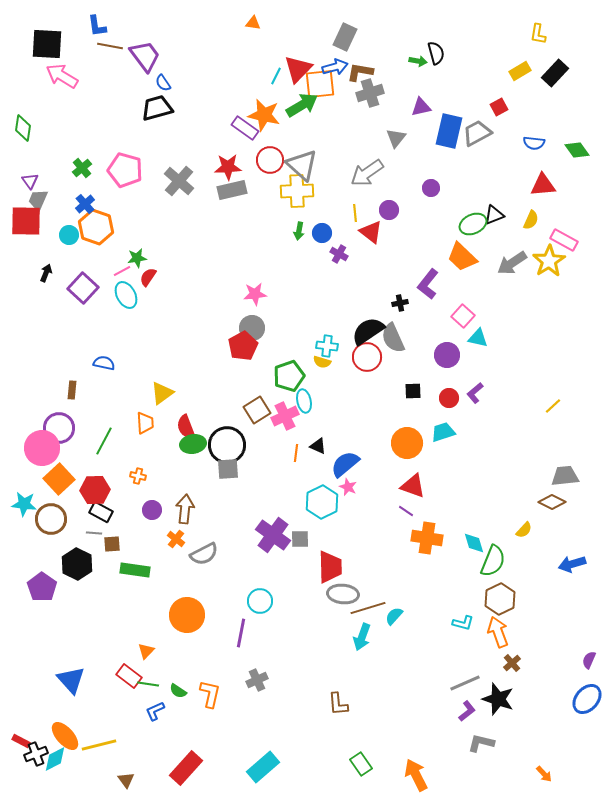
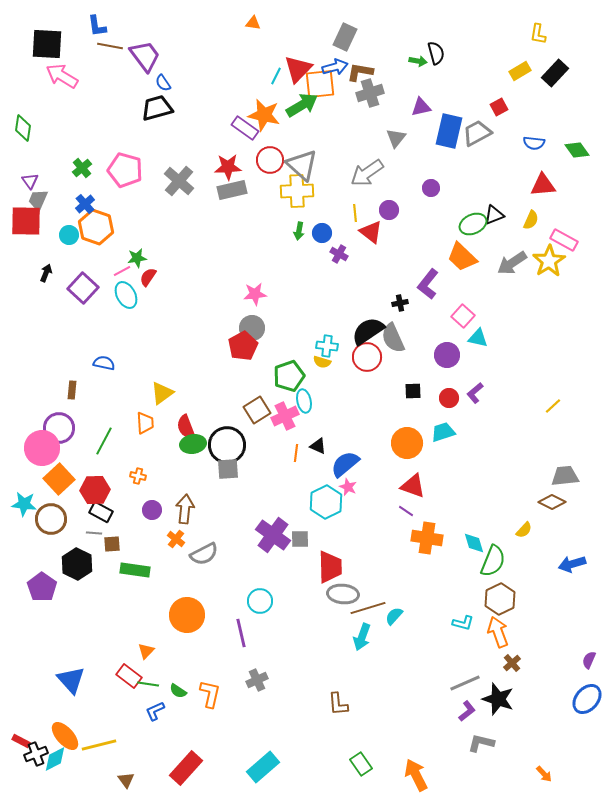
cyan hexagon at (322, 502): moved 4 px right
purple line at (241, 633): rotated 24 degrees counterclockwise
